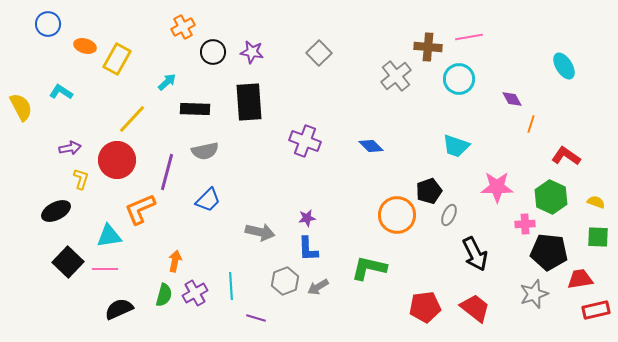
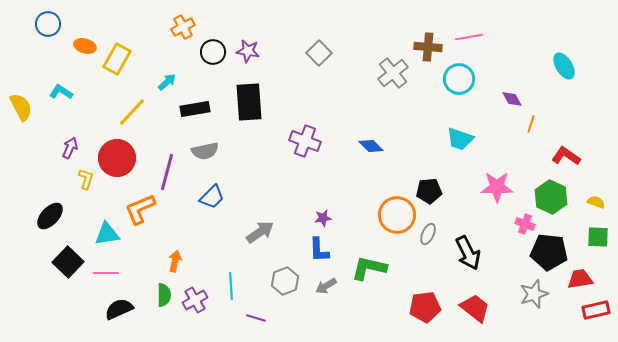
purple star at (252, 52): moved 4 px left, 1 px up
gray cross at (396, 76): moved 3 px left, 3 px up
black rectangle at (195, 109): rotated 12 degrees counterclockwise
yellow line at (132, 119): moved 7 px up
cyan trapezoid at (456, 146): moved 4 px right, 7 px up
purple arrow at (70, 148): rotated 55 degrees counterclockwise
red circle at (117, 160): moved 2 px up
yellow L-shape at (81, 179): moved 5 px right
black pentagon at (429, 191): rotated 15 degrees clockwise
blue trapezoid at (208, 200): moved 4 px right, 3 px up
black ellipse at (56, 211): moved 6 px left, 5 px down; rotated 20 degrees counterclockwise
gray ellipse at (449, 215): moved 21 px left, 19 px down
purple star at (307, 218): moved 16 px right
pink cross at (525, 224): rotated 24 degrees clockwise
gray arrow at (260, 232): rotated 48 degrees counterclockwise
cyan triangle at (109, 236): moved 2 px left, 2 px up
blue L-shape at (308, 249): moved 11 px right, 1 px down
black arrow at (475, 254): moved 7 px left, 1 px up
pink line at (105, 269): moved 1 px right, 4 px down
gray arrow at (318, 287): moved 8 px right, 1 px up
purple cross at (195, 293): moved 7 px down
green semicircle at (164, 295): rotated 15 degrees counterclockwise
